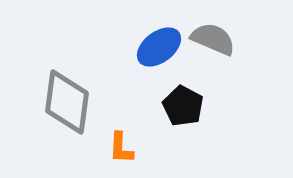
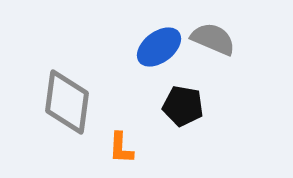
black pentagon: rotated 18 degrees counterclockwise
